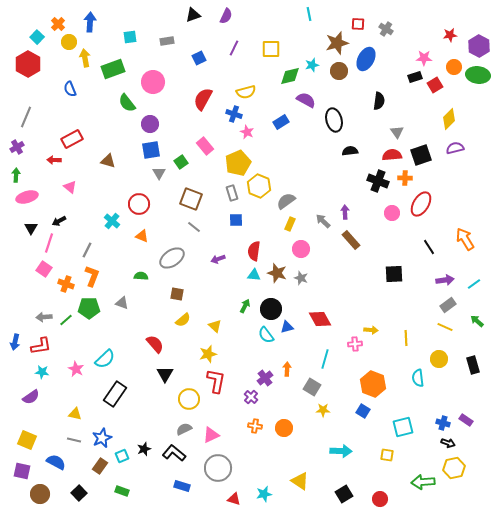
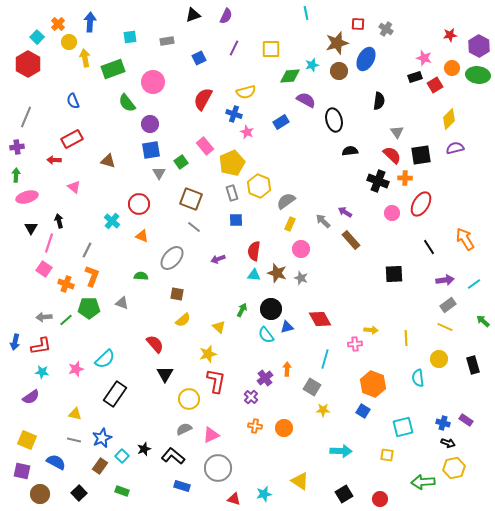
cyan line at (309, 14): moved 3 px left, 1 px up
pink star at (424, 58): rotated 14 degrees clockwise
orange circle at (454, 67): moved 2 px left, 1 px down
green diamond at (290, 76): rotated 10 degrees clockwise
blue semicircle at (70, 89): moved 3 px right, 12 px down
purple cross at (17, 147): rotated 24 degrees clockwise
red semicircle at (392, 155): rotated 48 degrees clockwise
black square at (421, 155): rotated 10 degrees clockwise
yellow pentagon at (238, 163): moved 6 px left
pink triangle at (70, 187): moved 4 px right
purple arrow at (345, 212): rotated 56 degrees counterclockwise
black arrow at (59, 221): rotated 104 degrees clockwise
gray ellipse at (172, 258): rotated 15 degrees counterclockwise
green arrow at (245, 306): moved 3 px left, 4 px down
green arrow at (477, 321): moved 6 px right
yellow triangle at (215, 326): moved 4 px right, 1 px down
pink star at (76, 369): rotated 28 degrees clockwise
black L-shape at (174, 453): moved 1 px left, 3 px down
cyan square at (122, 456): rotated 24 degrees counterclockwise
